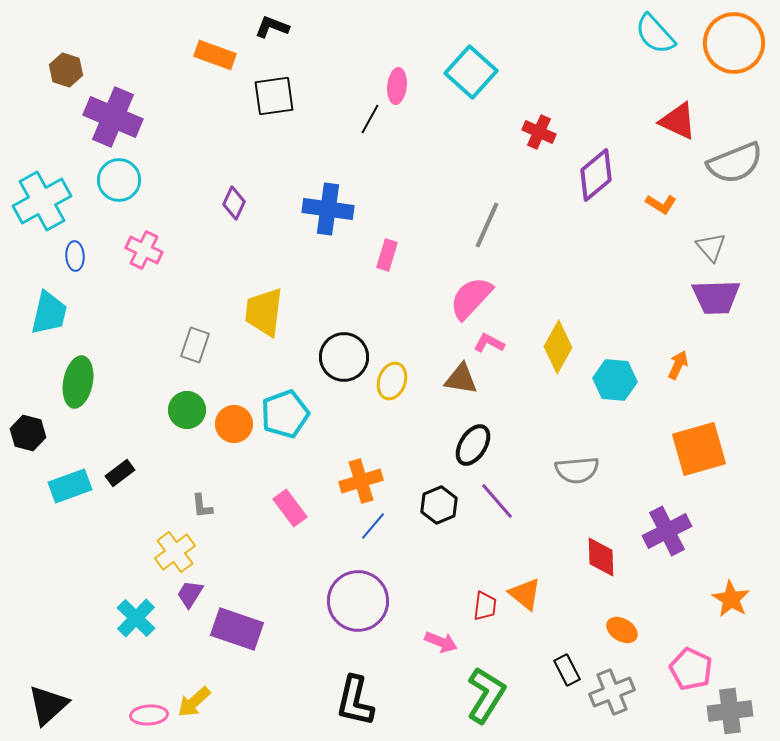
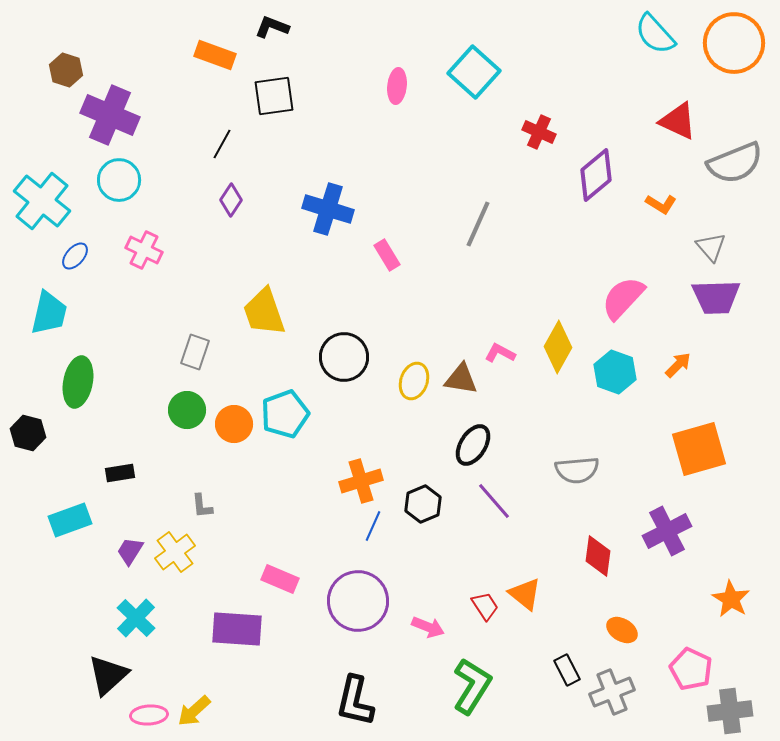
cyan square at (471, 72): moved 3 px right
purple cross at (113, 117): moved 3 px left, 2 px up
black line at (370, 119): moved 148 px left, 25 px down
cyan cross at (42, 201): rotated 22 degrees counterclockwise
purple diamond at (234, 203): moved 3 px left, 3 px up; rotated 8 degrees clockwise
blue cross at (328, 209): rotated 9 degrees clockwise
gray line at (487, 225): moved 9 px left, 1 px up
pink rectangle at (387, 255): rotated 48 degrees counterclockwise
blue ellipse at (75, 256): rotated 44 degrees clockwise
pink semicircle at (471, 298): moved 152 px right
yellow trapezoid at (264, 312): rotated 26 degrees counterclockwise
pink L-shape at (489, 343): moved 11 px right, 10 px down
gray rectangle at (195, 345): moved 7 px down
orange arrow at (678, 365): rotated 20 degrees clockwise
cyan hexagon at (615, 380): moved 8 px up; rotated 15 degrees clockwise
yellow ellipse at (392, 381): moved 22 px right
black rectangle at (120, 473): rotated 28 degrees clockwise
cyan rectangle at (70, 486): moved 34 px down
purple line at (497, 501): moved 3 px left
black hexagon at (439, 505): moved 16 px left, 1 px up
pink rectangle at (290, 508): moved 10 px left, 71 px down; rotated 30 degrees counterclockwise
blue line at (373, 526): rotated 16 degrees counterclockwise
red diamond at (601, 557): moved 3 px left, 1 px up; rotated 9 degrees clockwise
purple trapezoid at (190, 594): moved 60 px left, 43 px up
red trapezoid at (485, 606): rotated 40 degrees counterclockwise
purple rectangle at (237, 629): rotated 15 degrees counterclockwise
pink arrow at (441, 642): moved 13 px left, 15 px up
green L-shape at (486, 695): moved 14 px left, 9 px up
yellow arrow at (194, 702): moved 9 px down
black triangle at (48, 705): moved 60 px right, 30 px up
